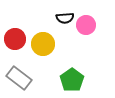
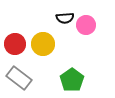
red circle: moved 5 px down
